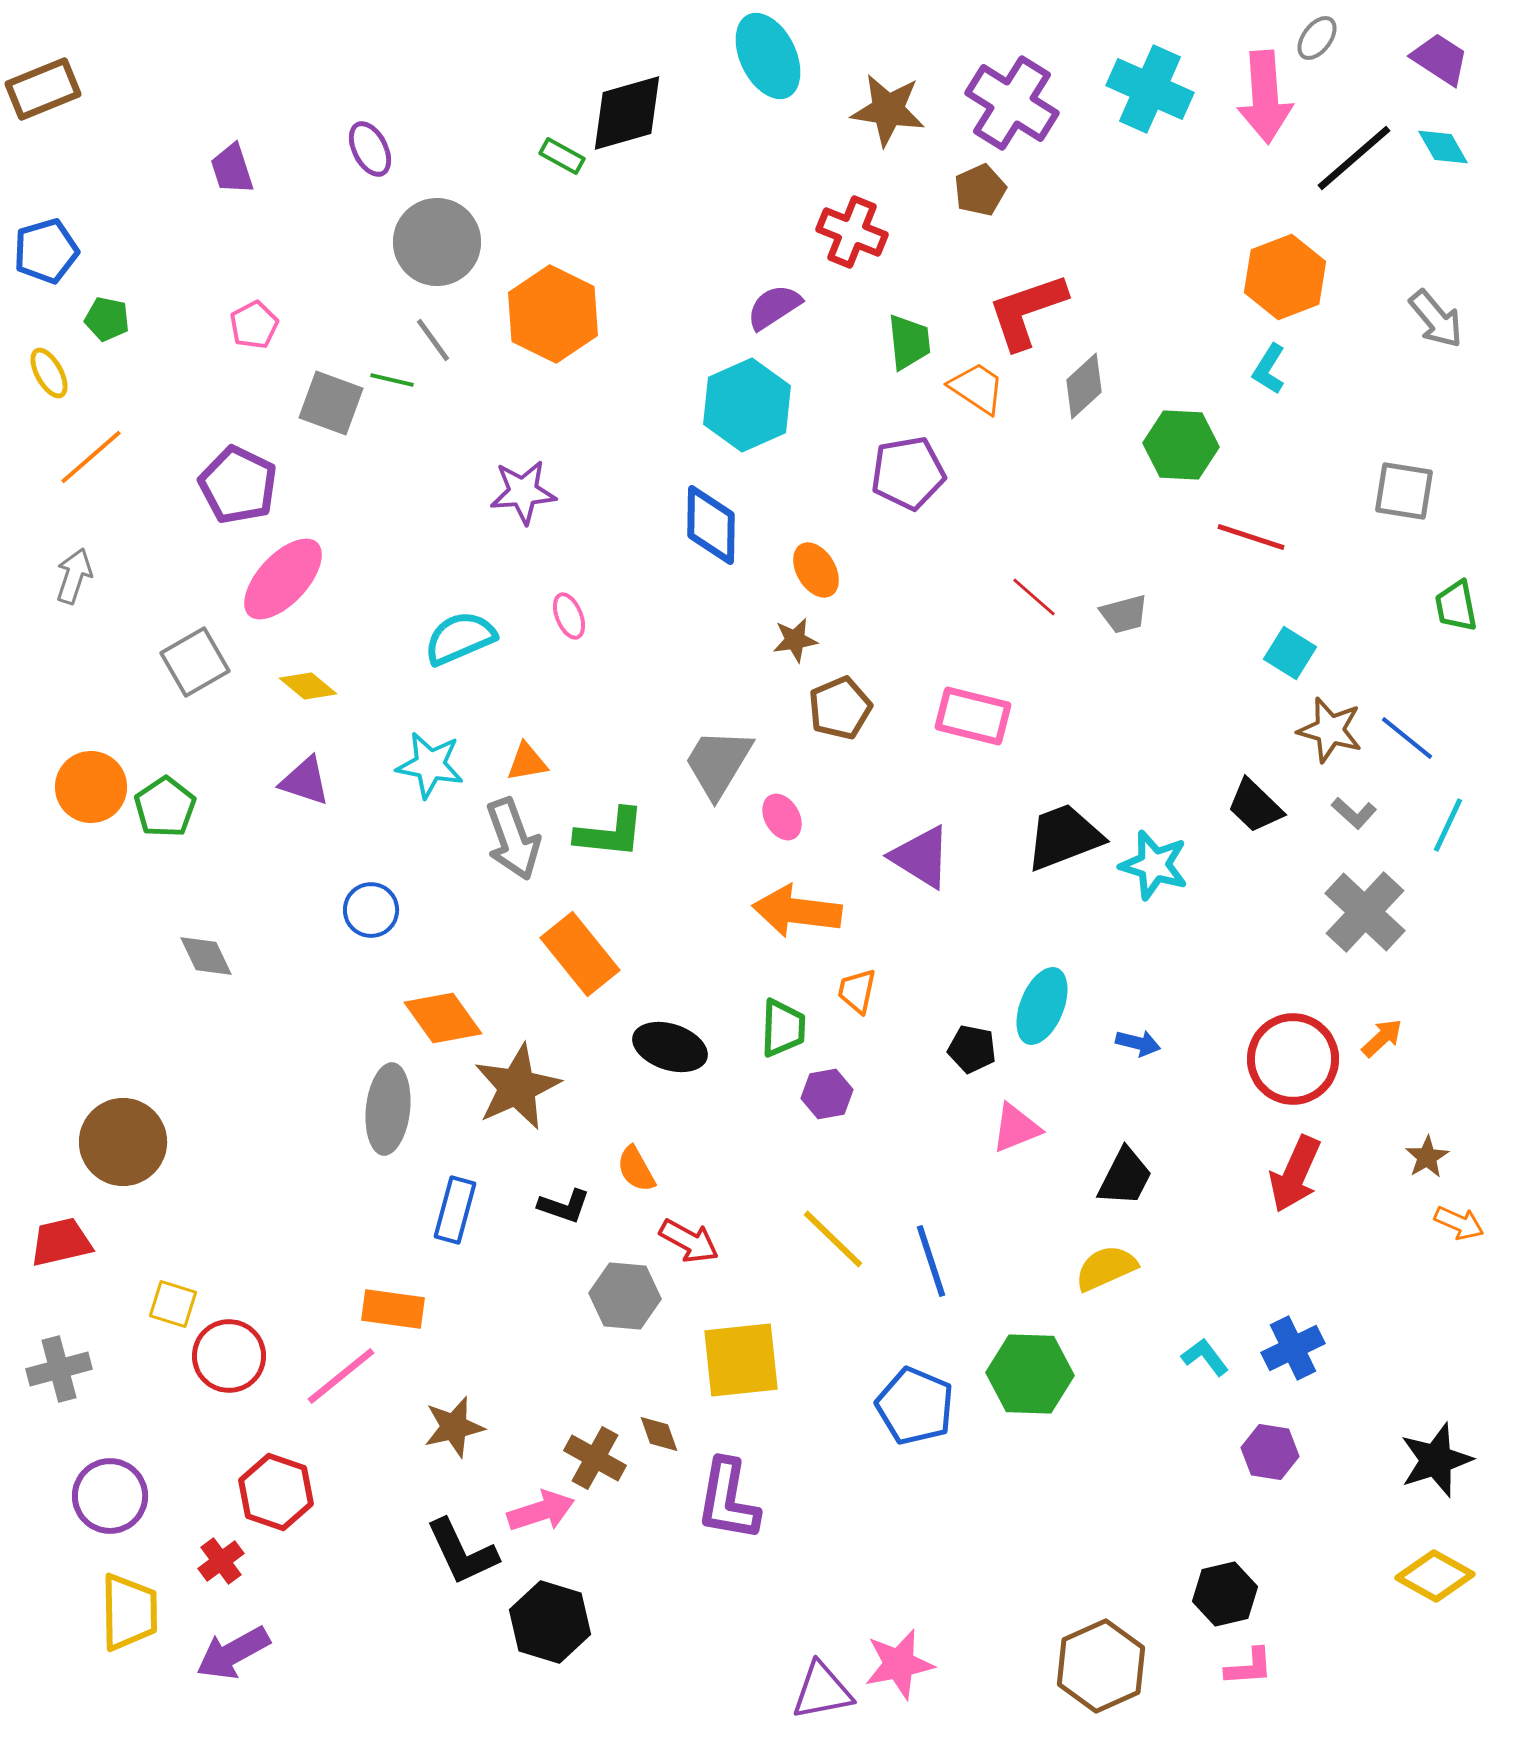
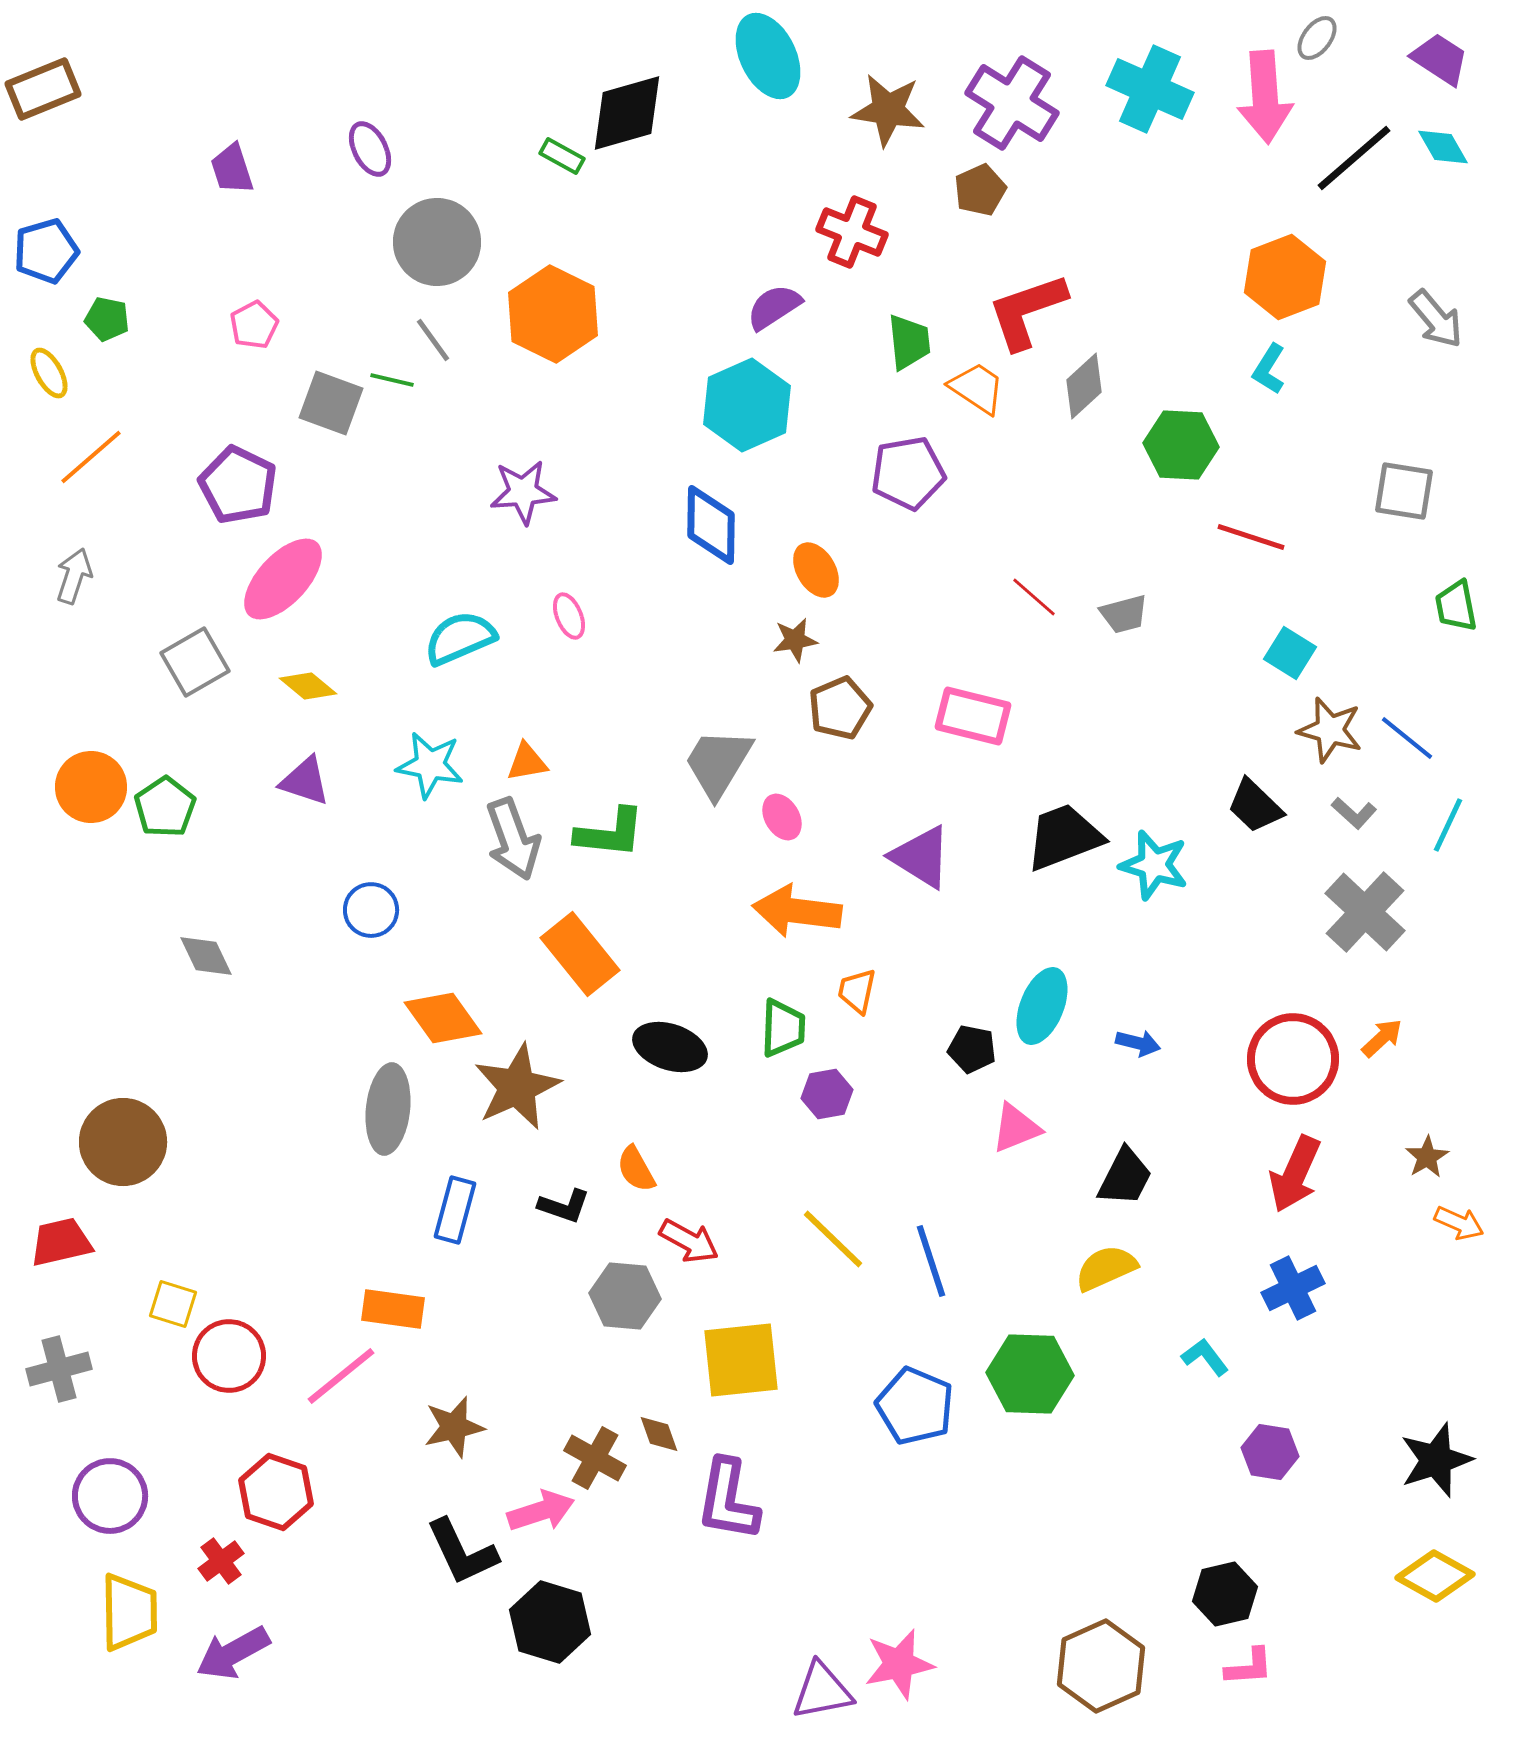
blue cross at (1293, 1348): moved 60 px up
